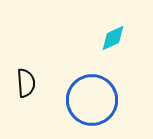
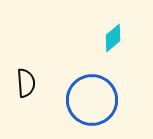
cyan diamond: rotated 16 degrees counterclockwise
